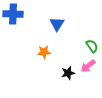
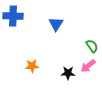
blue cross: moved 2 px down
blue triangle: moved 1 px left
orange star: moved 12 px left, 14 px down
black star: rotated 16 degrees clockwise
